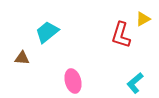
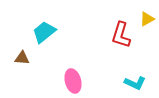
yellow triangle: moved 4 px right
cyan trapezoid: moved 3 px left
cyan L-shape: rotated 115 degrees counterclockwise
